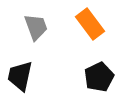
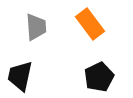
gray trapezoid: rotated 16 degrees clockwise
